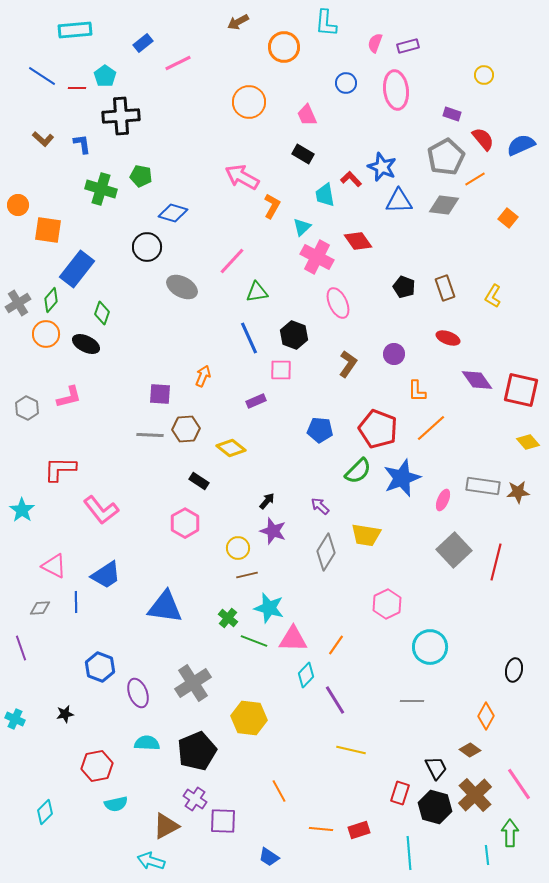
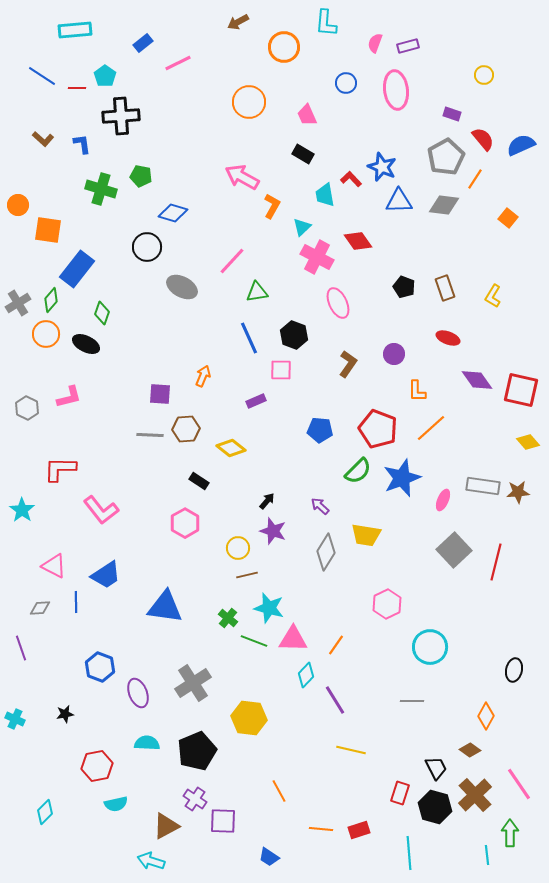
orange line at (475, 179): rotated 25 degrees counterclockwise
